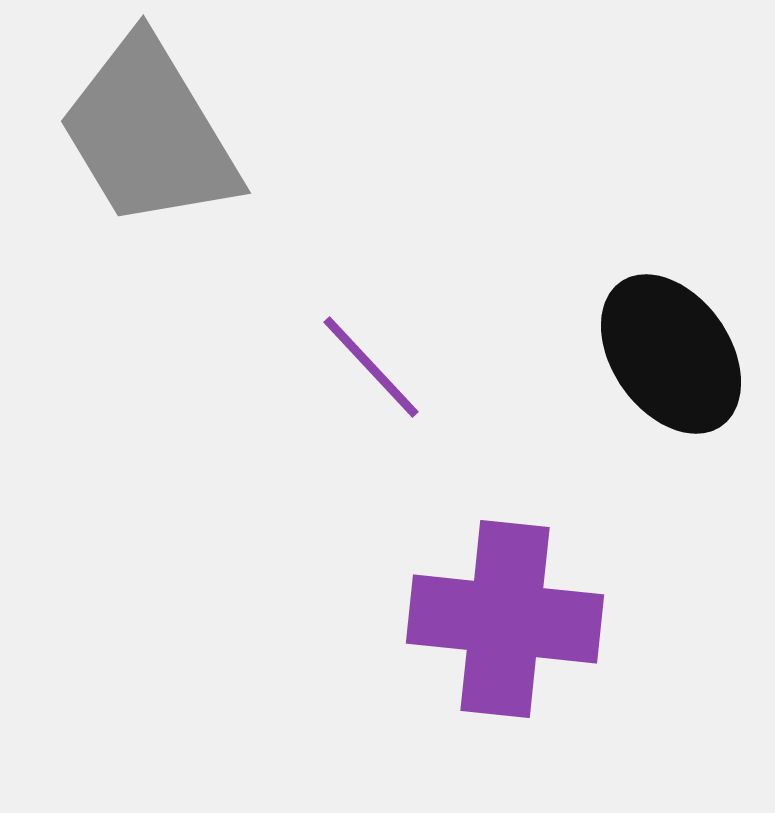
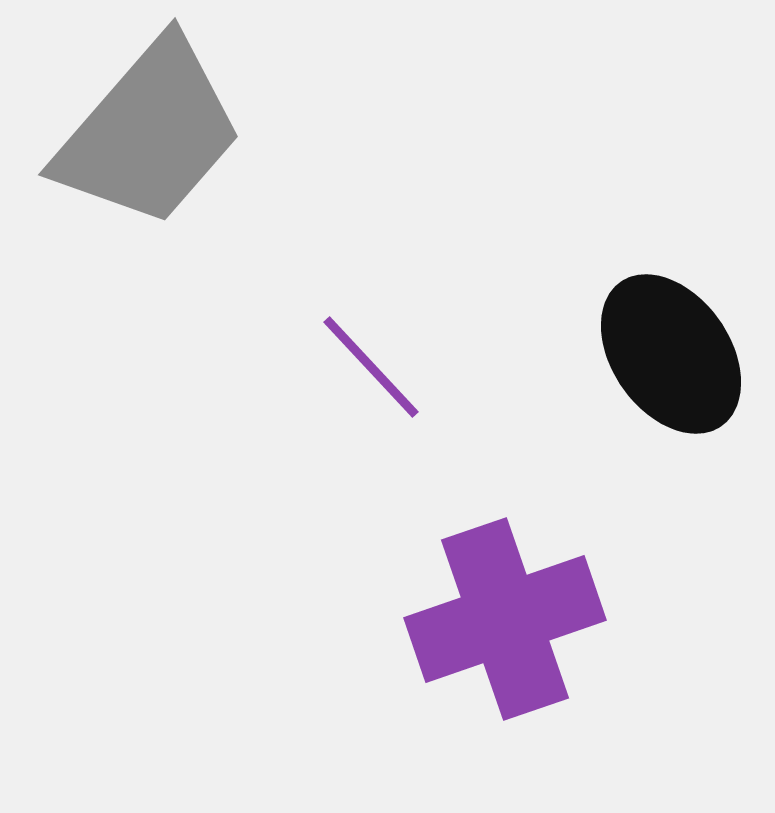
gray trapezoid: rotated 108 degrees counterclockwise
purple cross: rotated 25 degrees counterclockwise
